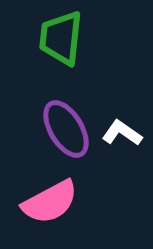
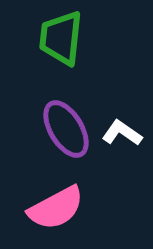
pink semicircle: moved 6 px right, 6 px down
